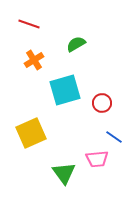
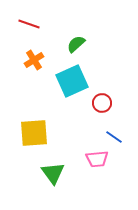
green semicircle: rotated 12 degrees counterclockwise
cyan square: moved 7 px right, 9 px up; rotated 8 degrees counterclockwise
yellow square: moved 3 px right; rotated 20 degrees clockwise
green triangle: moved 11 px left
